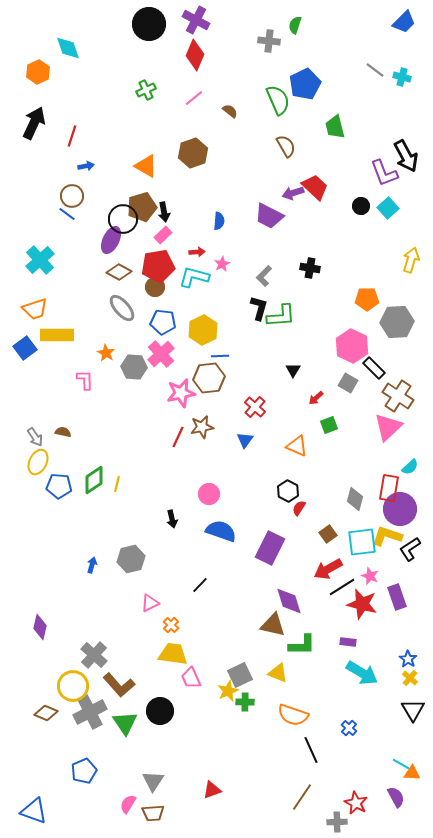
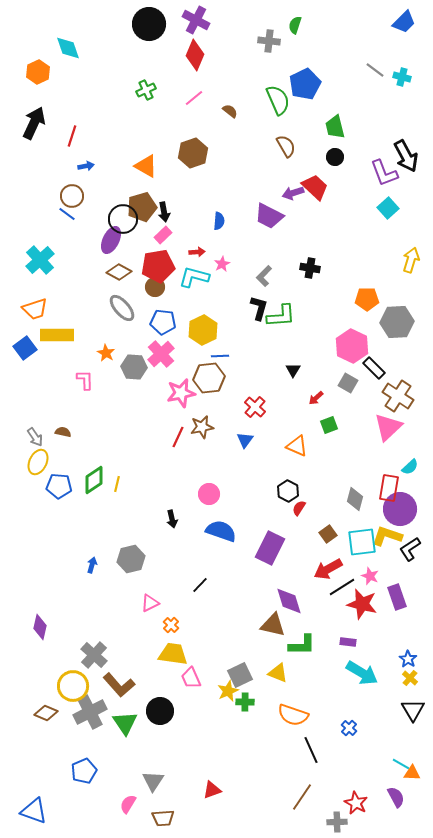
black circle at (361, 206): moved 26 px left, 49 px up
brown trapezoid at (153, 813): moved 10 px right, 5 px down
